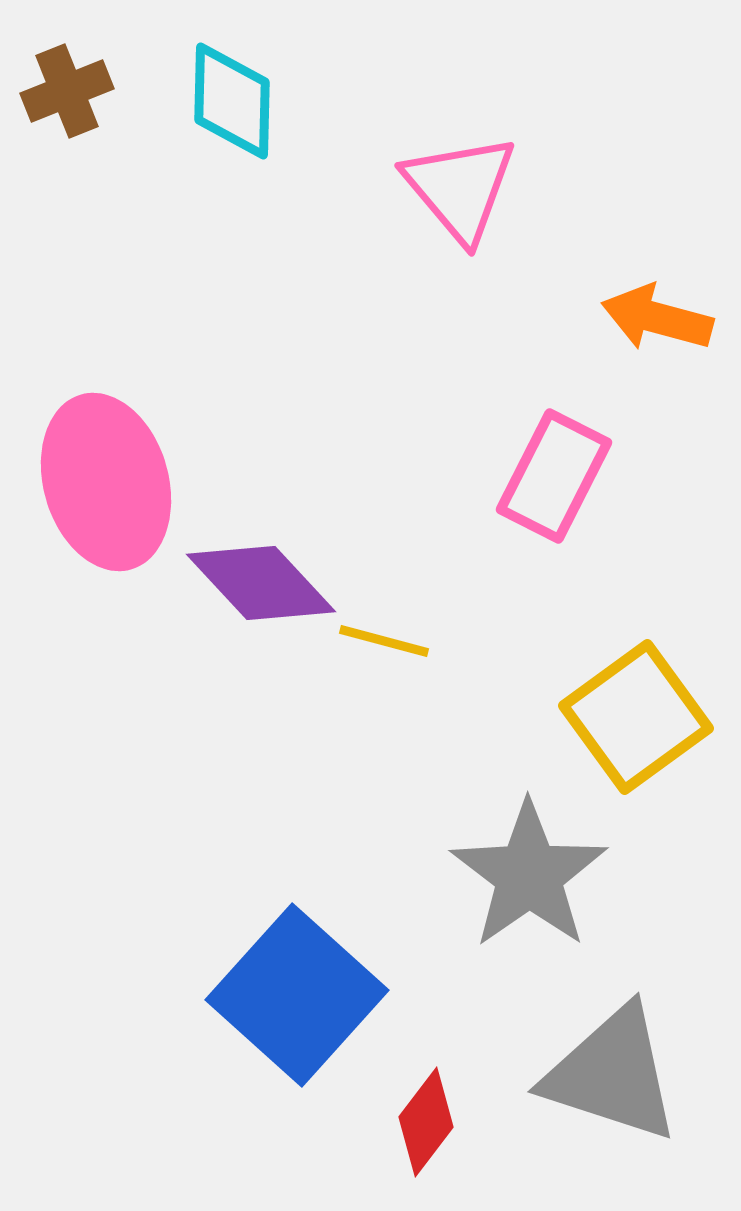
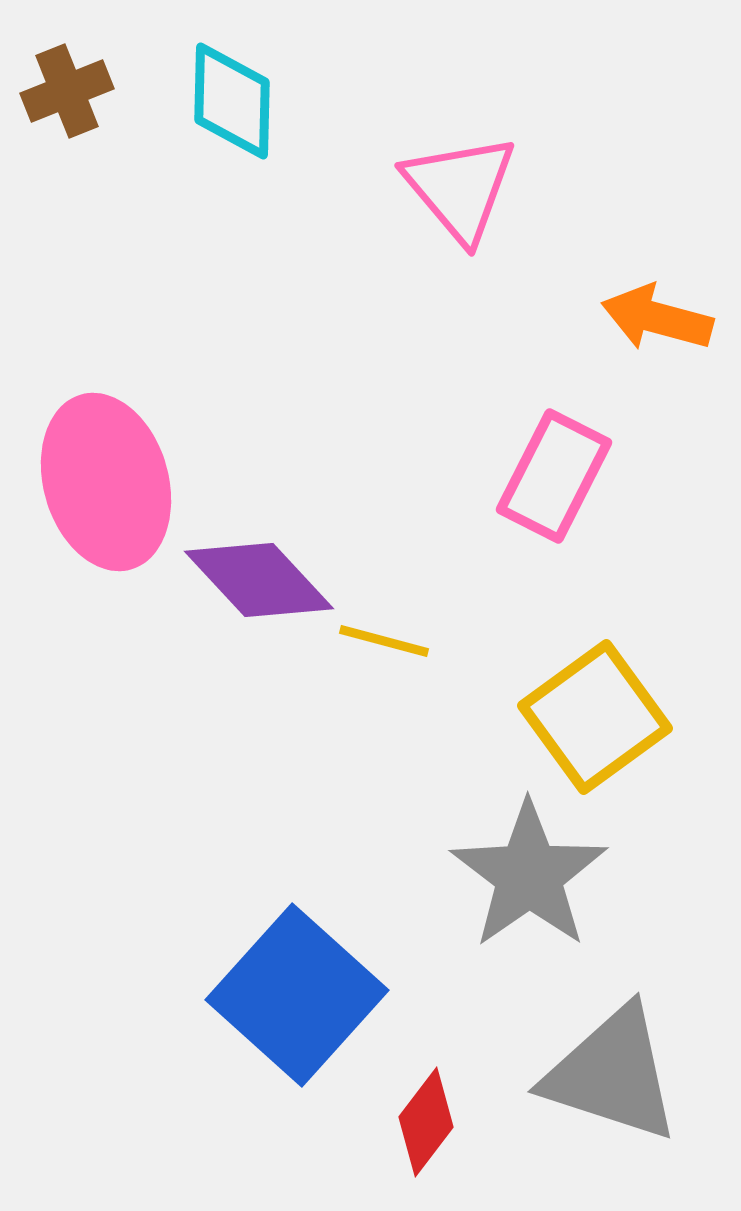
purple diamond: moved 2 px left, 3 px up
yellow square: moved 41 px left
